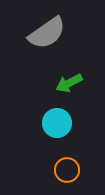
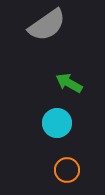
gray semicircle: moved 8 px up
green arrow: rotated 56 degrees clockwise
